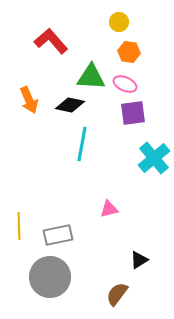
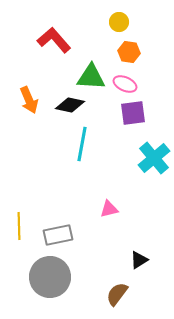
red L-shape: moved 3 px right, 1 px up
